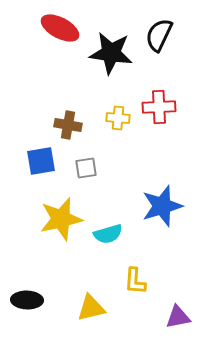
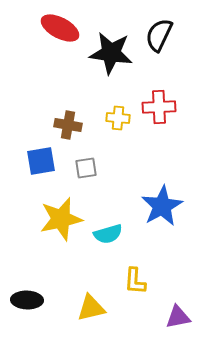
blue star: rotated 12 degrees counterclockwise
